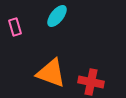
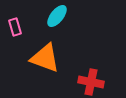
orange triangle: moved 6 px left, 15 px up
